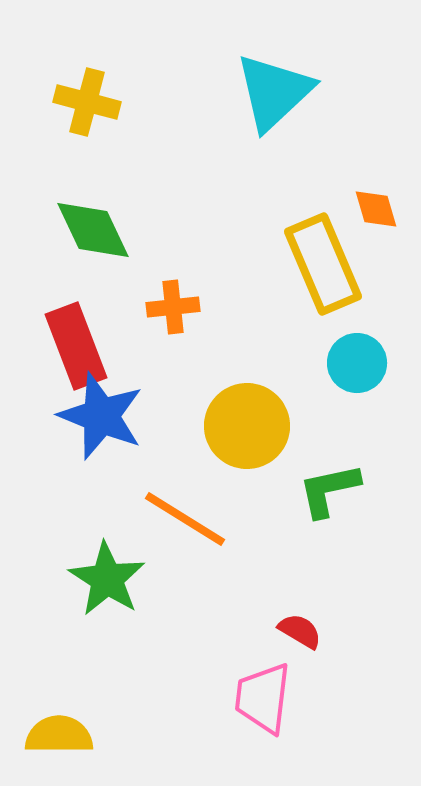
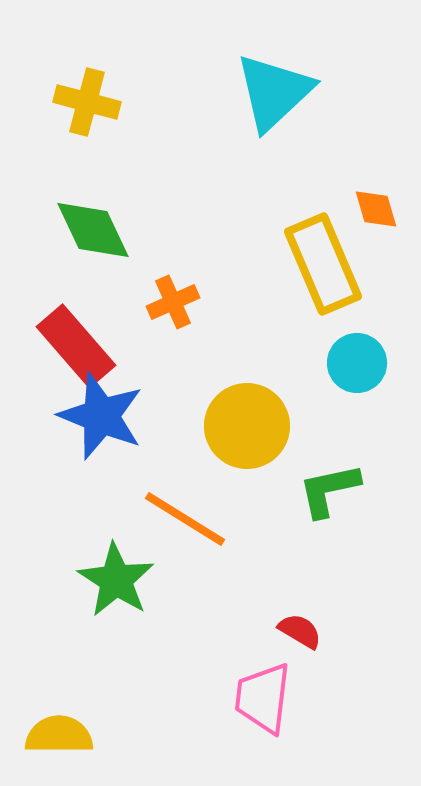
orange cross: moved 5 px up; rotated 18 degrees counterclockwise
red rectangle: rotated 20 degrees counterclockwise
green star: moved 9 px right, 1 px down
